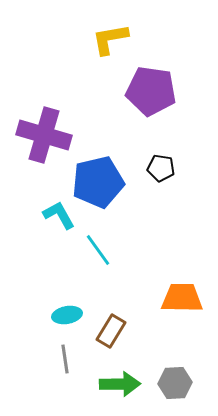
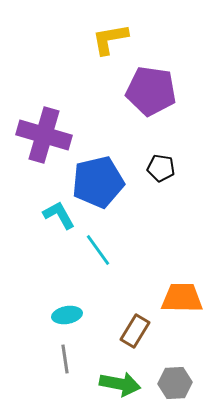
brown rectangle: moved 24 px right
green arrow: rotated 12 degrees clockwise
